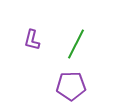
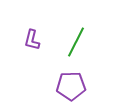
green line: moved 2 px up
